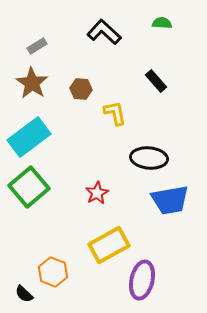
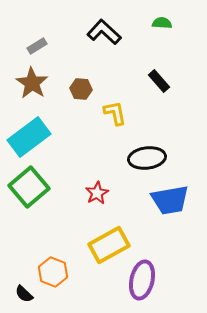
black rectangle: moved 3 px right
black ellipse: moved 2 px left; rotated 12 degrees counterclockwise
